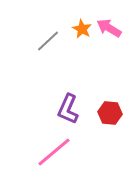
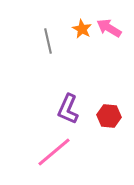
gray line: rotated 60 degrees counterclockwise
red hexagon: moved 1 px left, 3 px down
